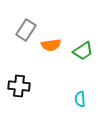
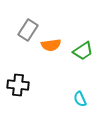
gray rectangle: moved 2 px right
black cross: moved 1 px left, 1 px up
cyan semicircle: rotated 21 degrees counterclockwise
